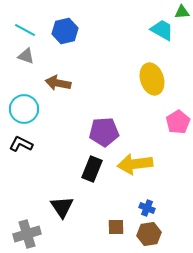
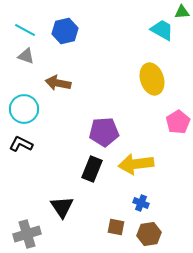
yellow arrow: moved 1 px right
blue cross: moved 6 px left, 5 px up
brown square: rotated 12 degrees clockwise
